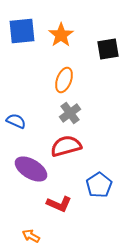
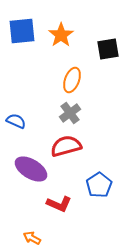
orange ellipse: moved 8 px right
orange arrow: moved 1 px right, 2 px down
